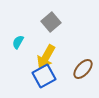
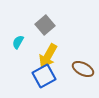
gray square: moved 6 px left, 3 px down
yellow arrow: moved 2 px right, 1 px up
brown ellipse: rotated 75 degrees clockwise
